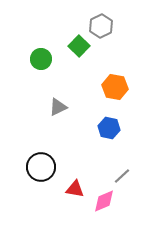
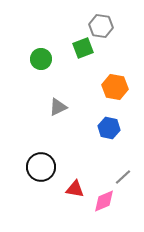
gray hexagon: rotated 25 degrees counterclockwise
green square: moved 4 px right, 2 px down; rotated 25 degrees clockwise
gray line: moved 1 px right, 1 px down
